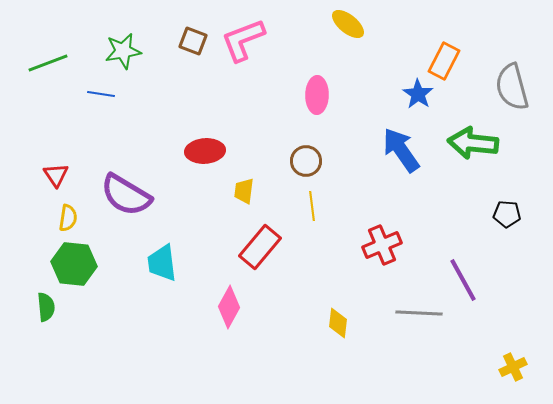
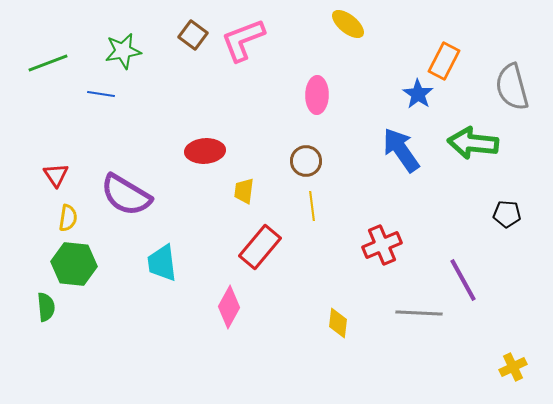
brown square: moved 6 px up; rotated 16 degrees clockwise
